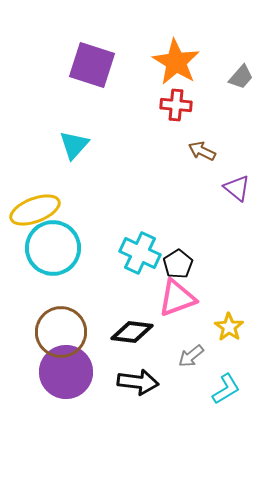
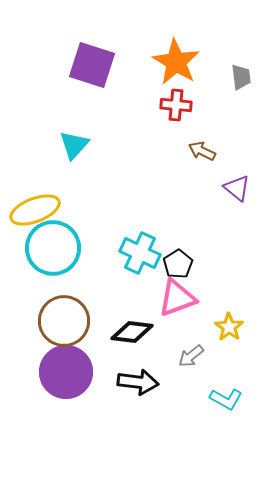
gray trapezoid: rotated 48 degrees counterclockwise
brown circle: moved 3 px right, 11 px up
cyan L-shape: moved 10 px down; rotated 60 degrees clockwise
